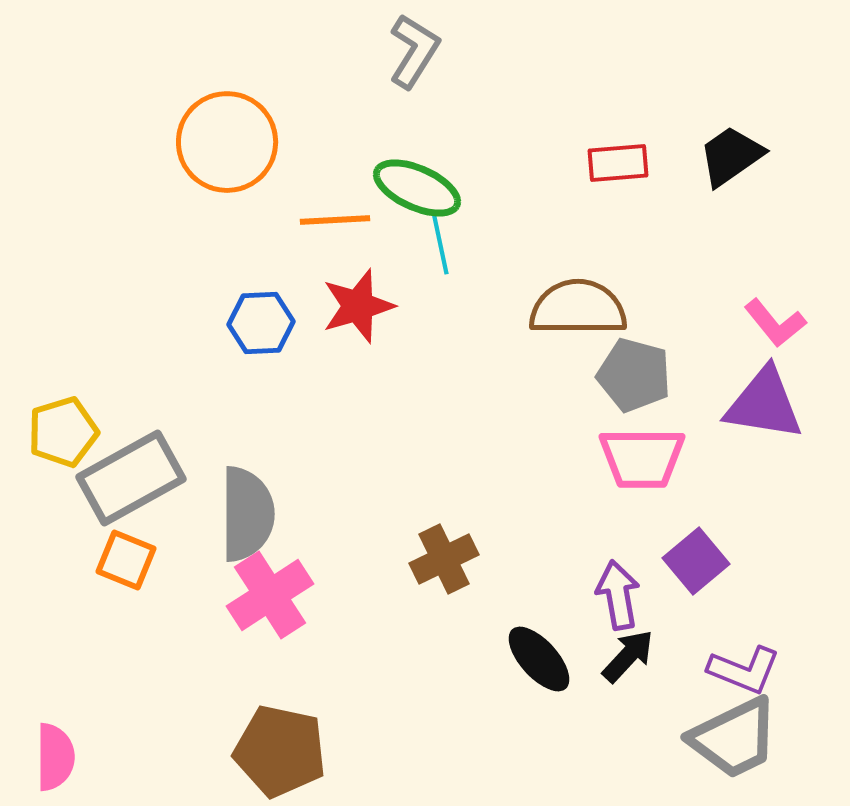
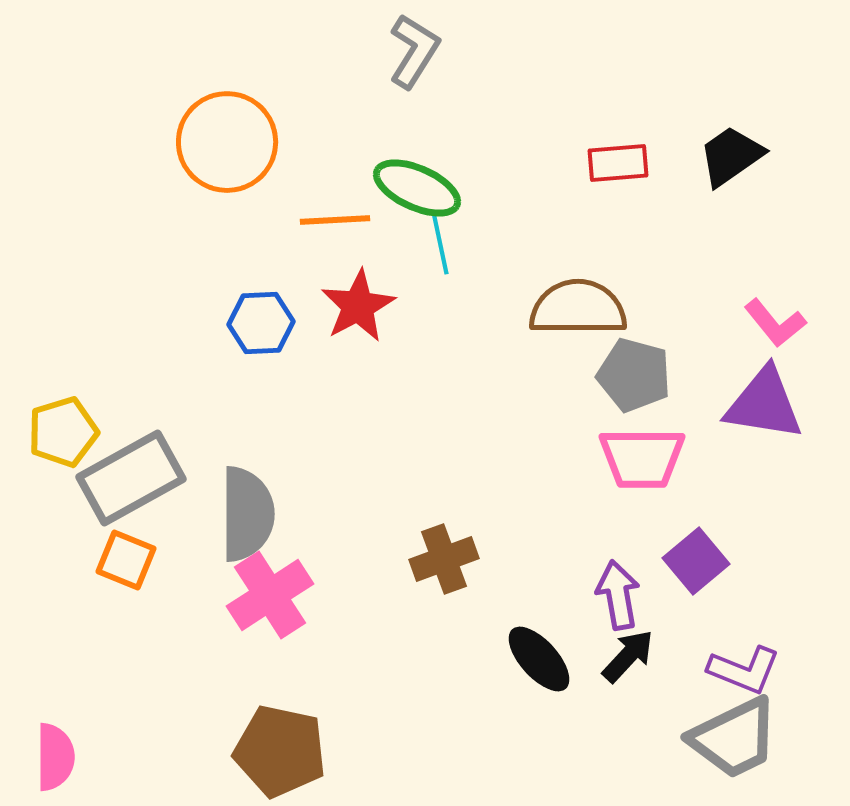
red star: rotated 12 degrees counterclockwise
brown cross: rotated 6 degrees clockwise
